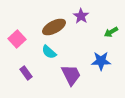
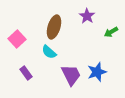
purple star: moved 6 px right
brown ellipse: rotated 45 degrees counterclockwise
blue star: moved 4 px left, 11 px down; rotated 18 degrees counterclockwise
